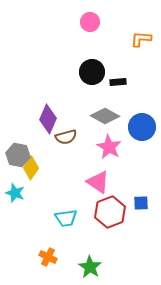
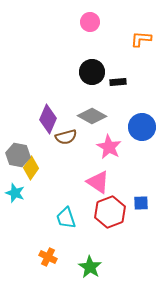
gray diamond: moved 13 px left
cyan trapezoid: rotated 80 degrees clockwise
